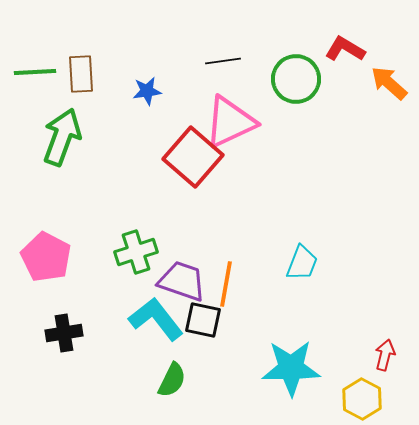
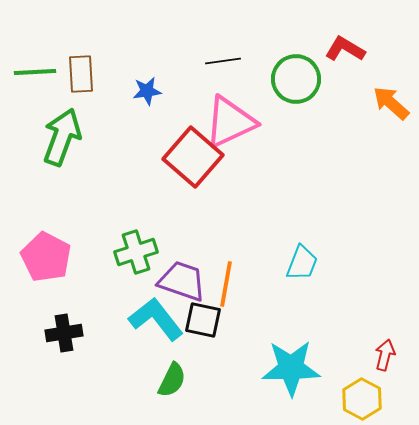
orange arrow: moved 2 px right, 20 px down
